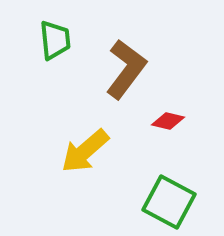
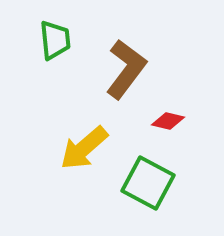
yellow arrow: moved 1 px left, 3 px up
green square: moved 21 px left, 19 px up
